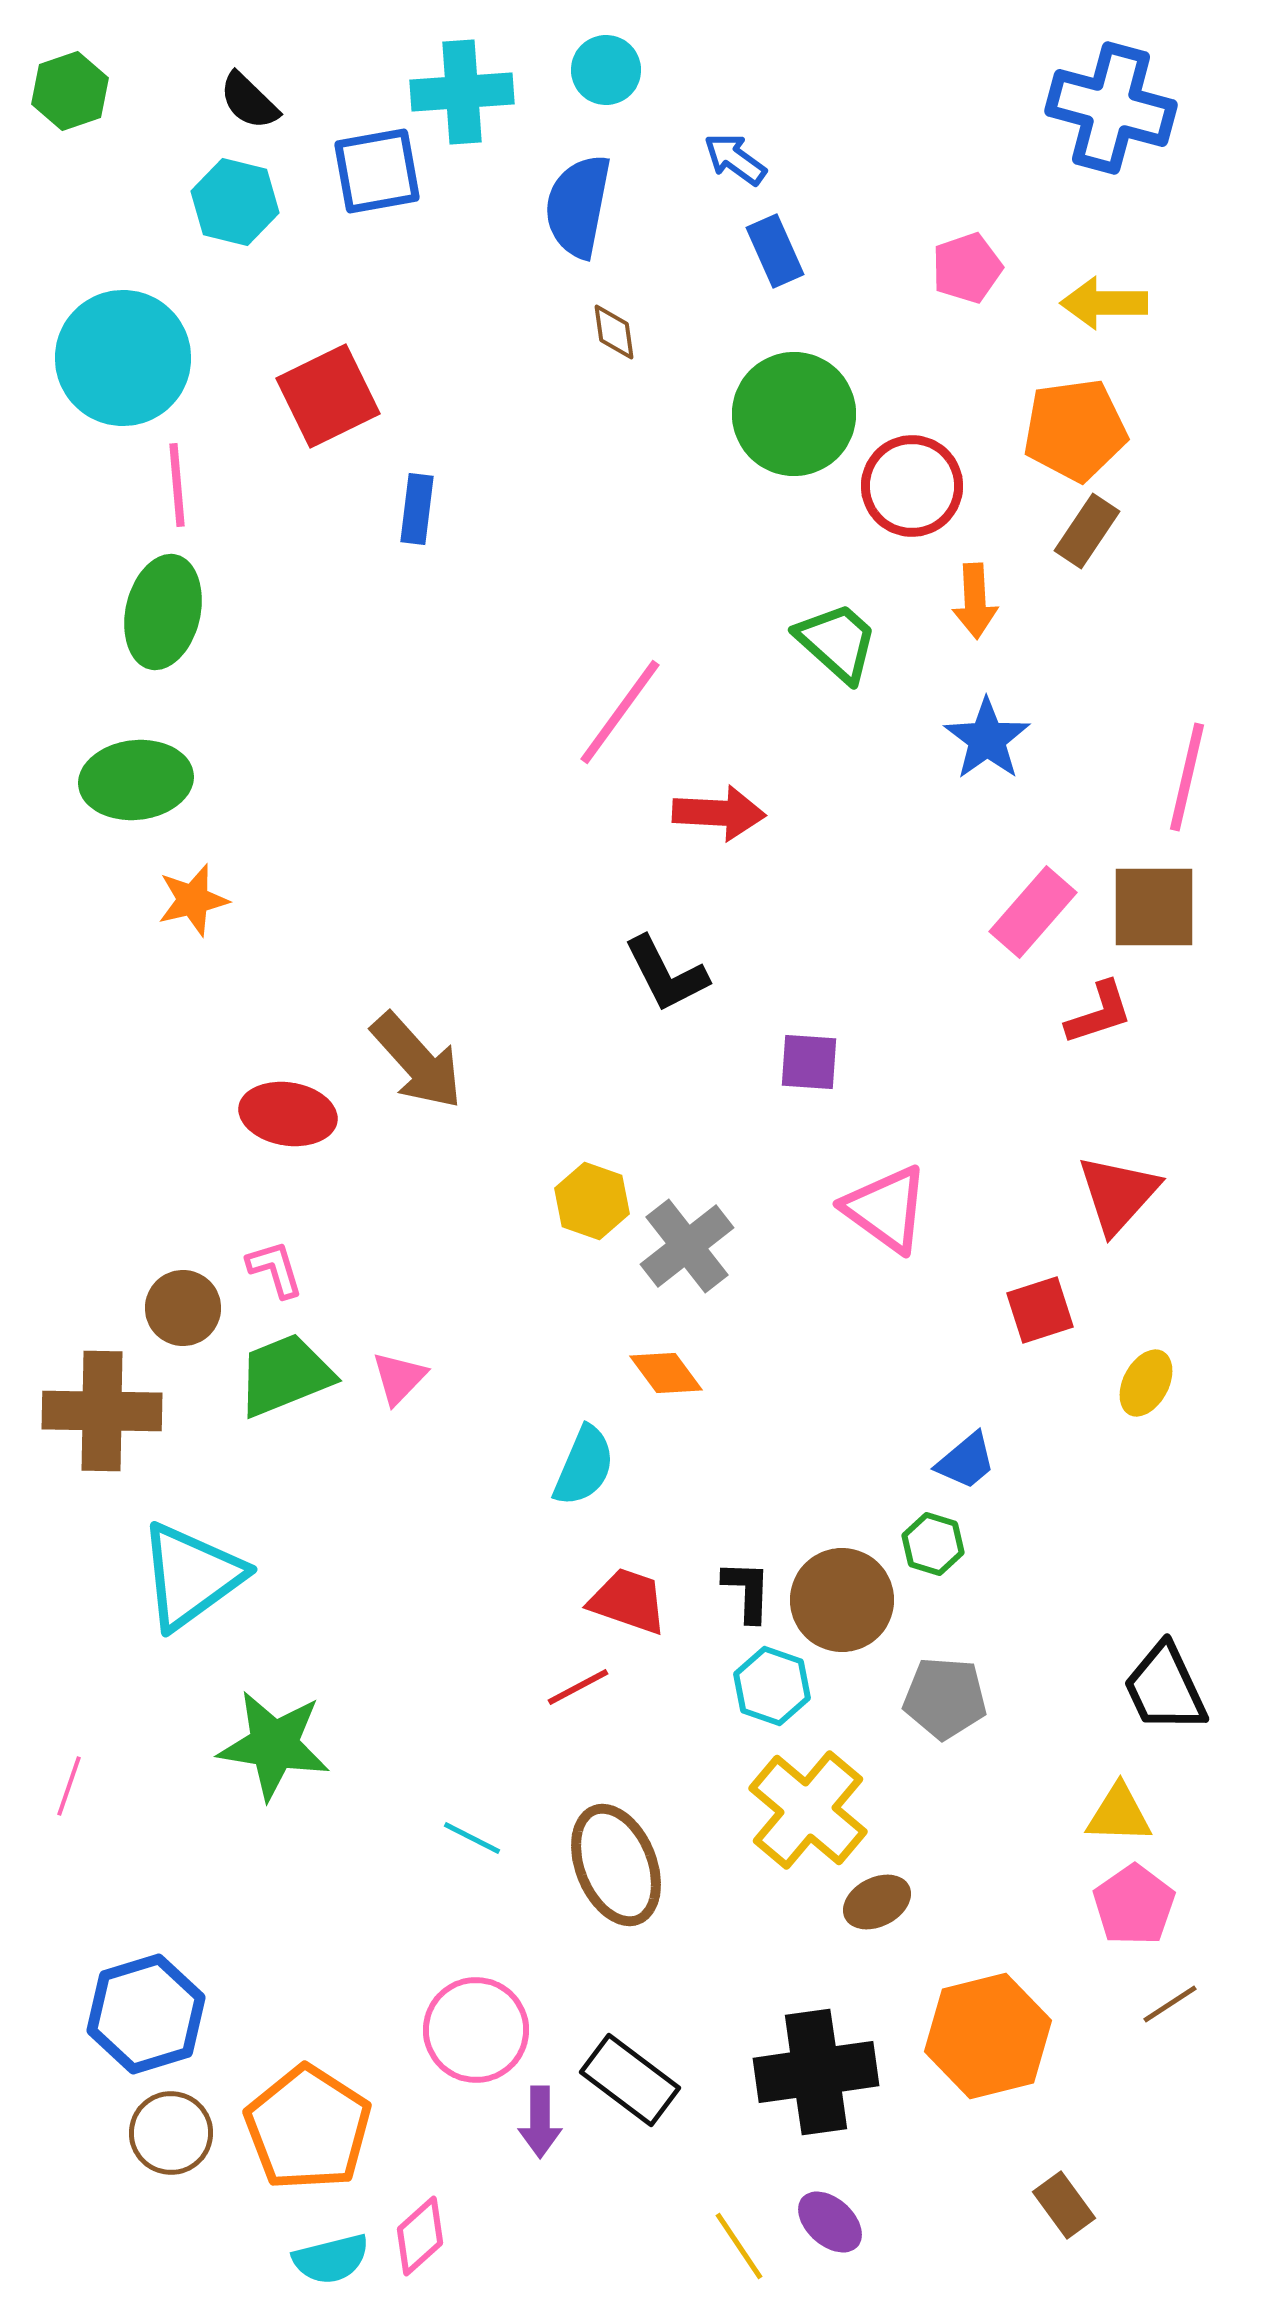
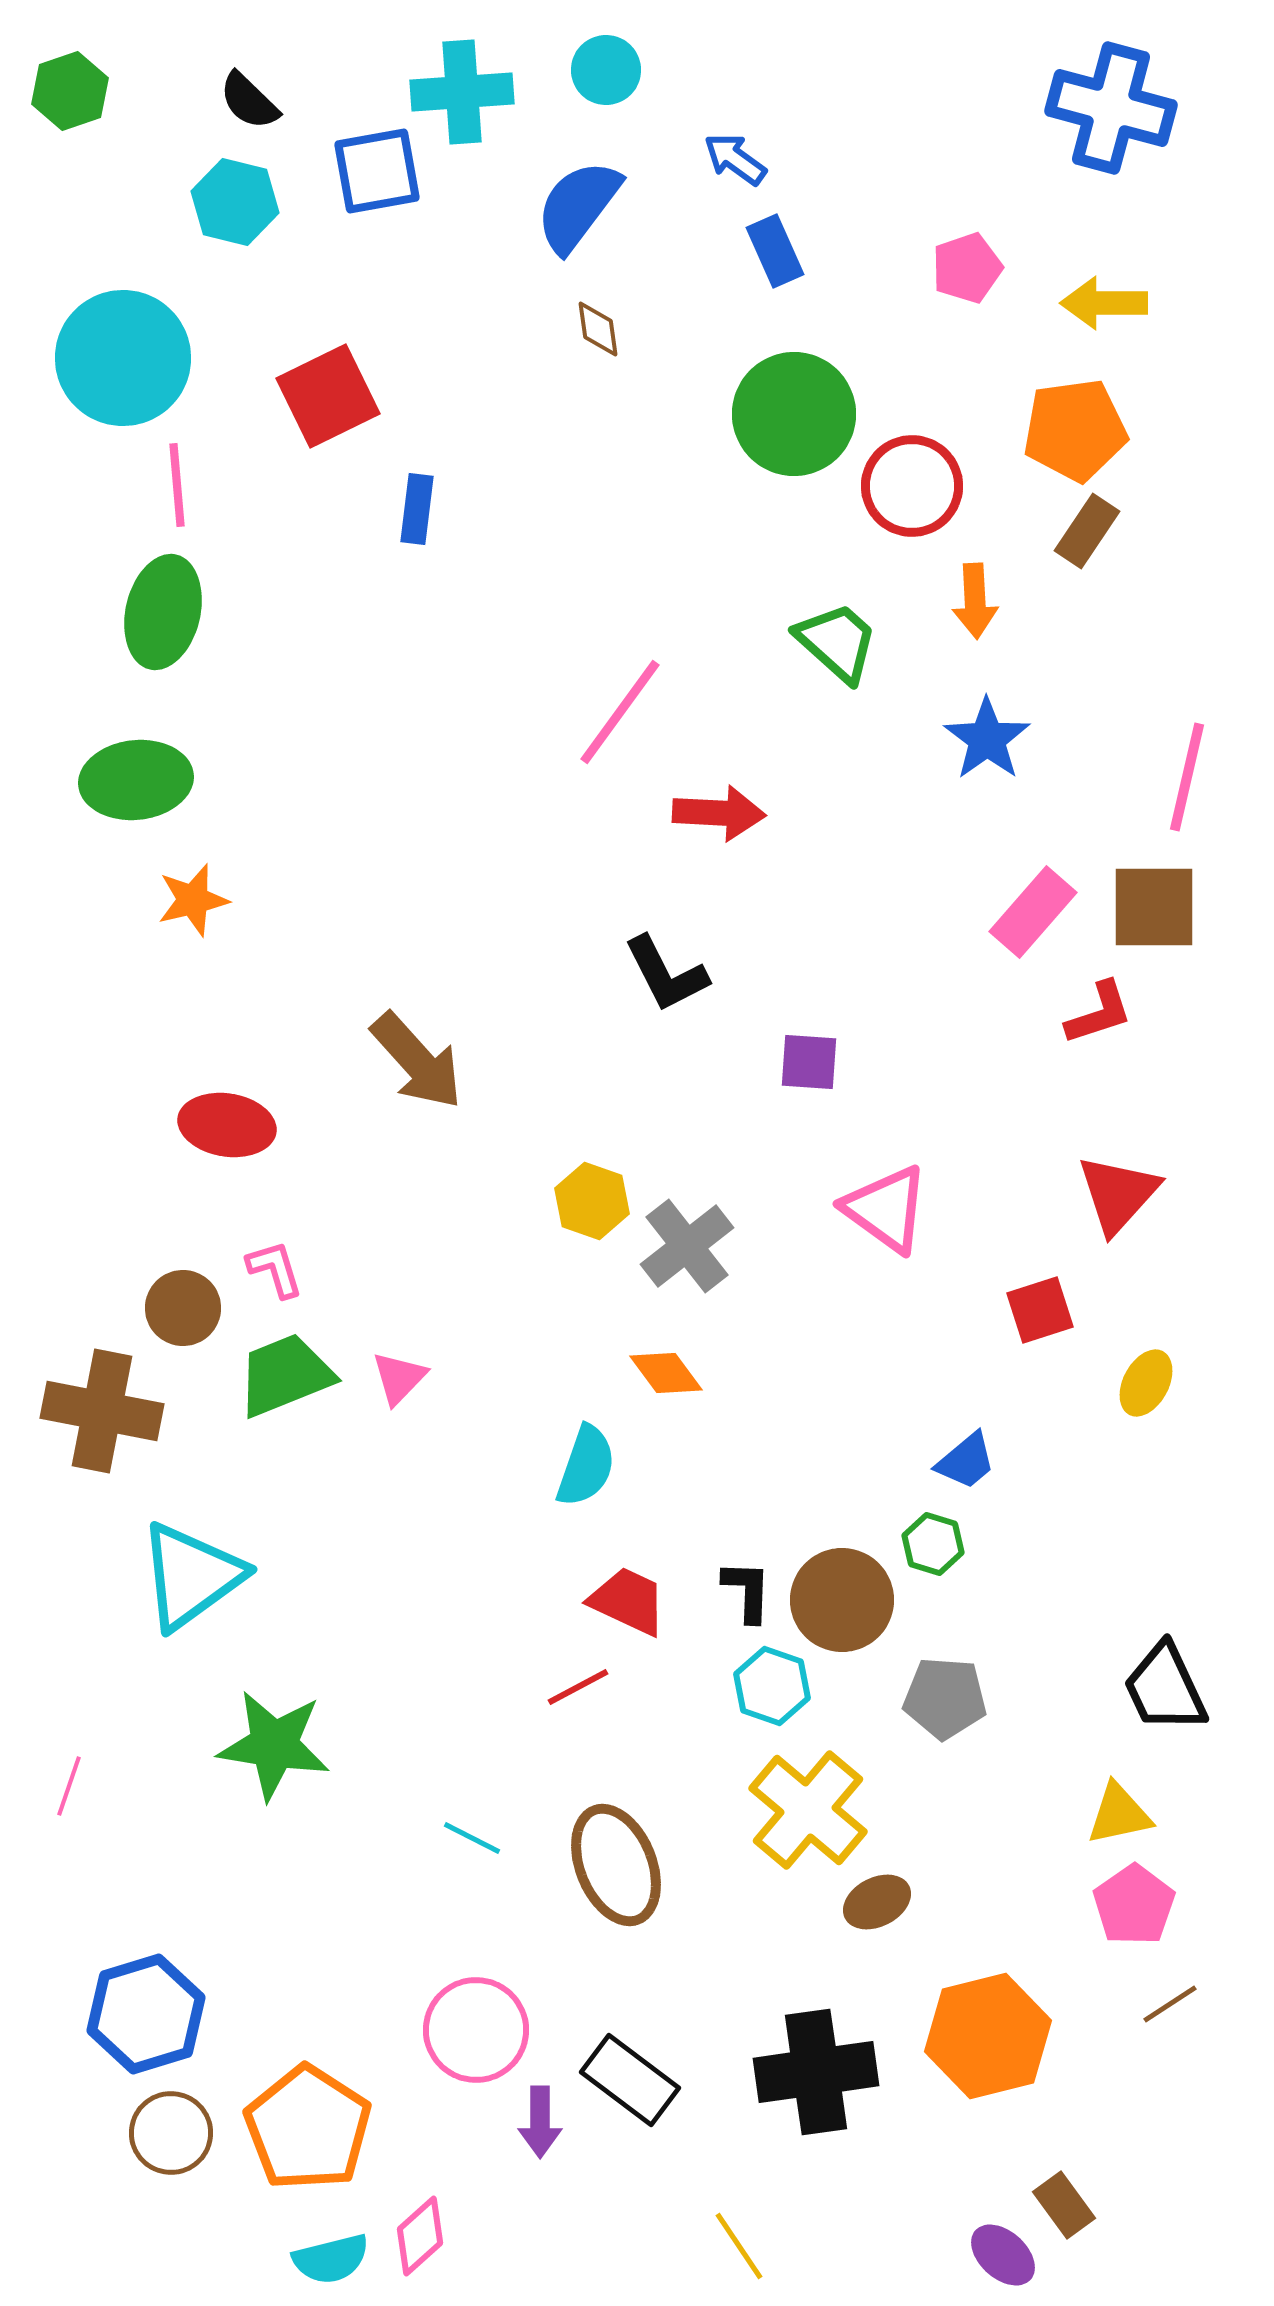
blue semicircle at (578, 206): rotated 26 degrees clockwise
brown diamond at (614, 332): moved 16 px left, 3 px up
red ellipse at (288, 1114): moved 61 px left, 11 px down
brown cross at (102, 1411): rotated 10 degrees clockwise
cyan semicircle at (584, 1466): moved 2 px right; rotated 4 degrees counterclockwise
red trapezoid at (628, 1601): rotated 6 degrees clockwise
yellow triangle at (1119, 1814): rotated 14 degrees counterclockwise
purple ellipse at (830, 2222): moved 173 px right, 33 px down
